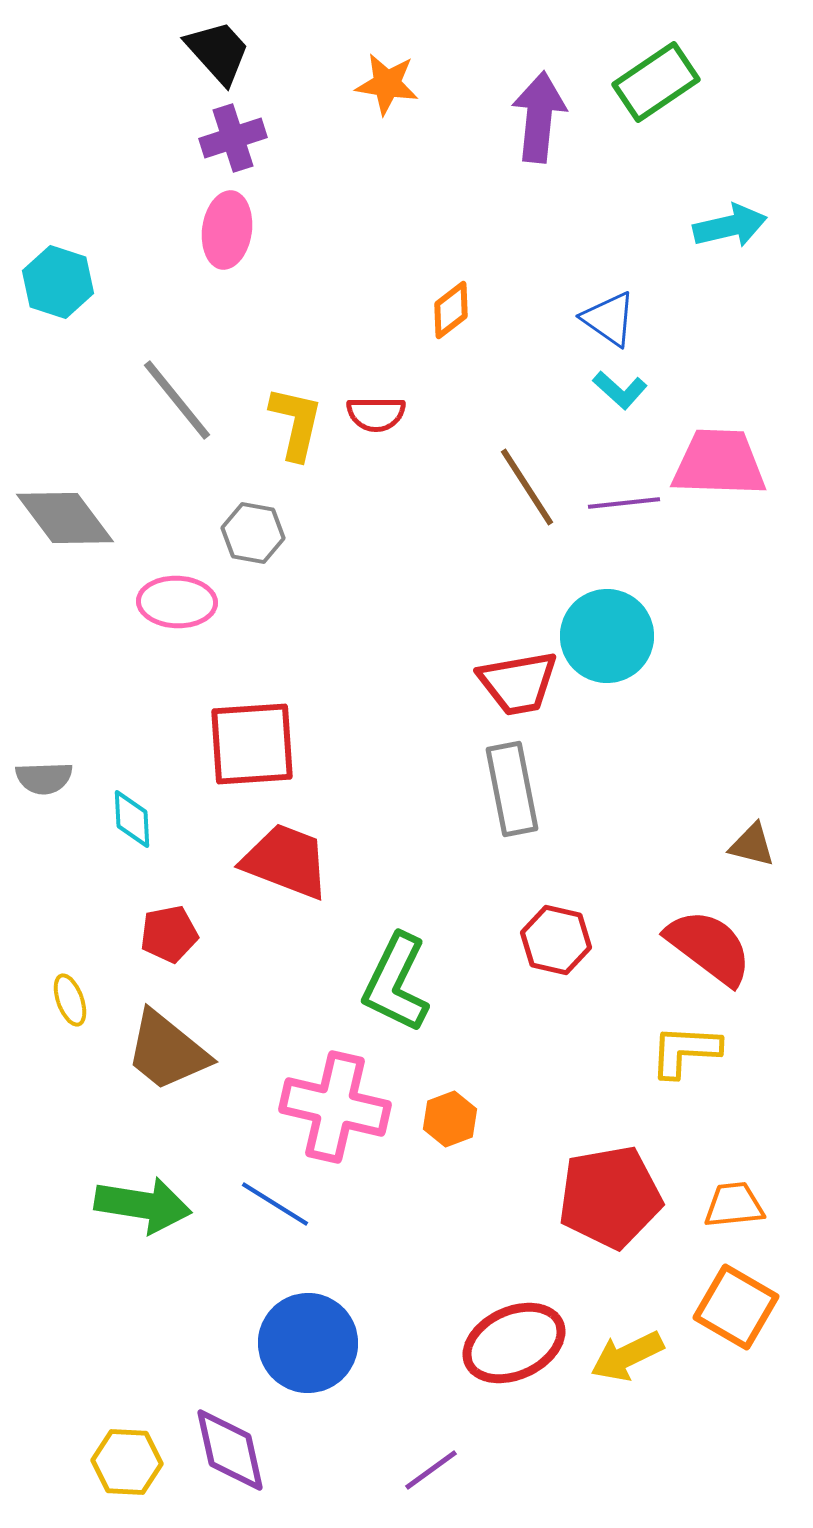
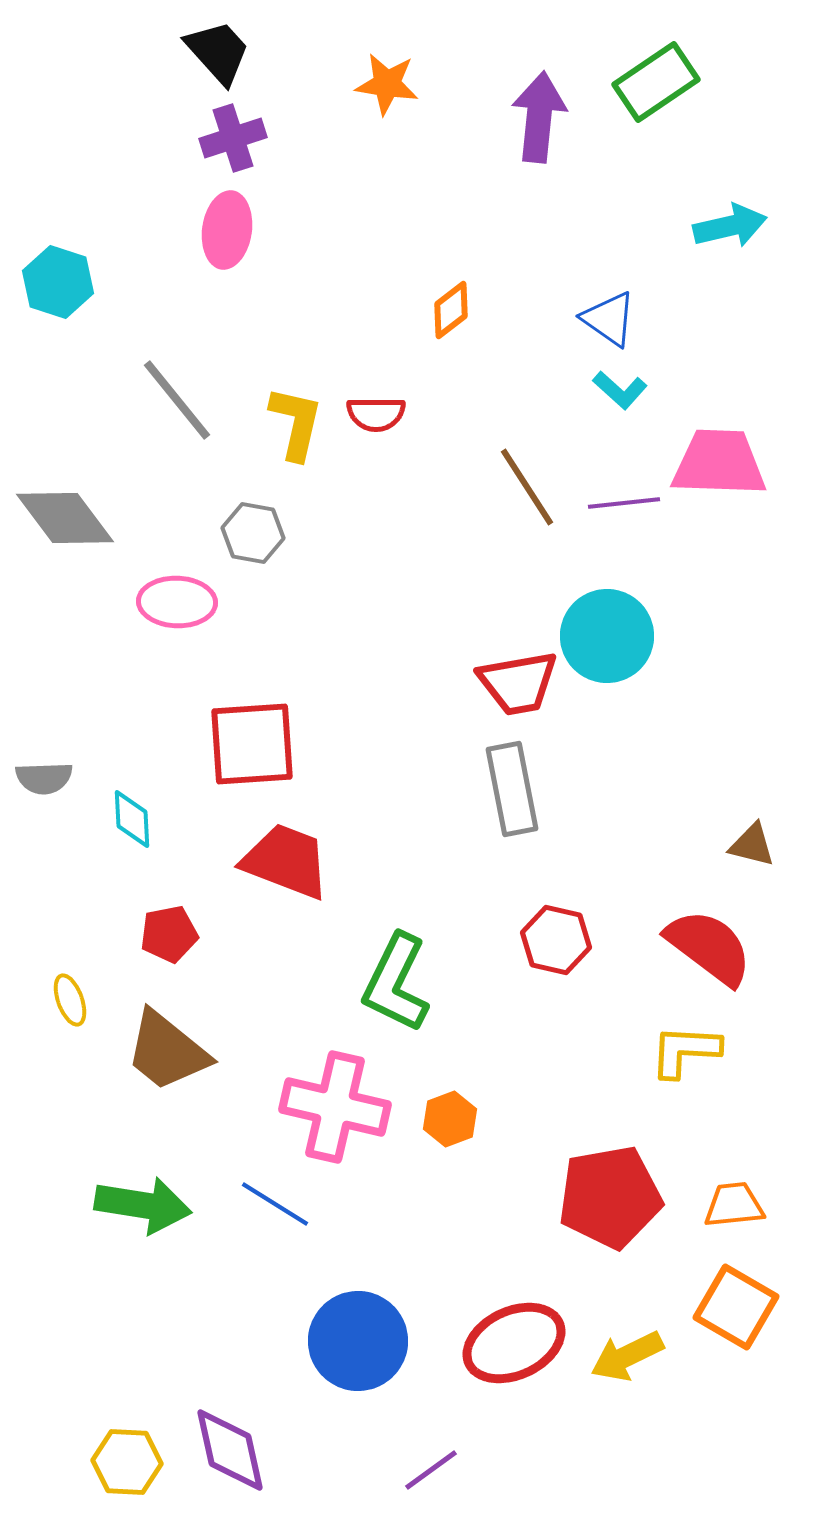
blue circle at (308, 1343): moved 50 px right, 2 px up
